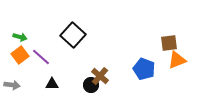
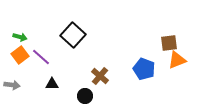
black circle: moved 6 px left, 11 px down
